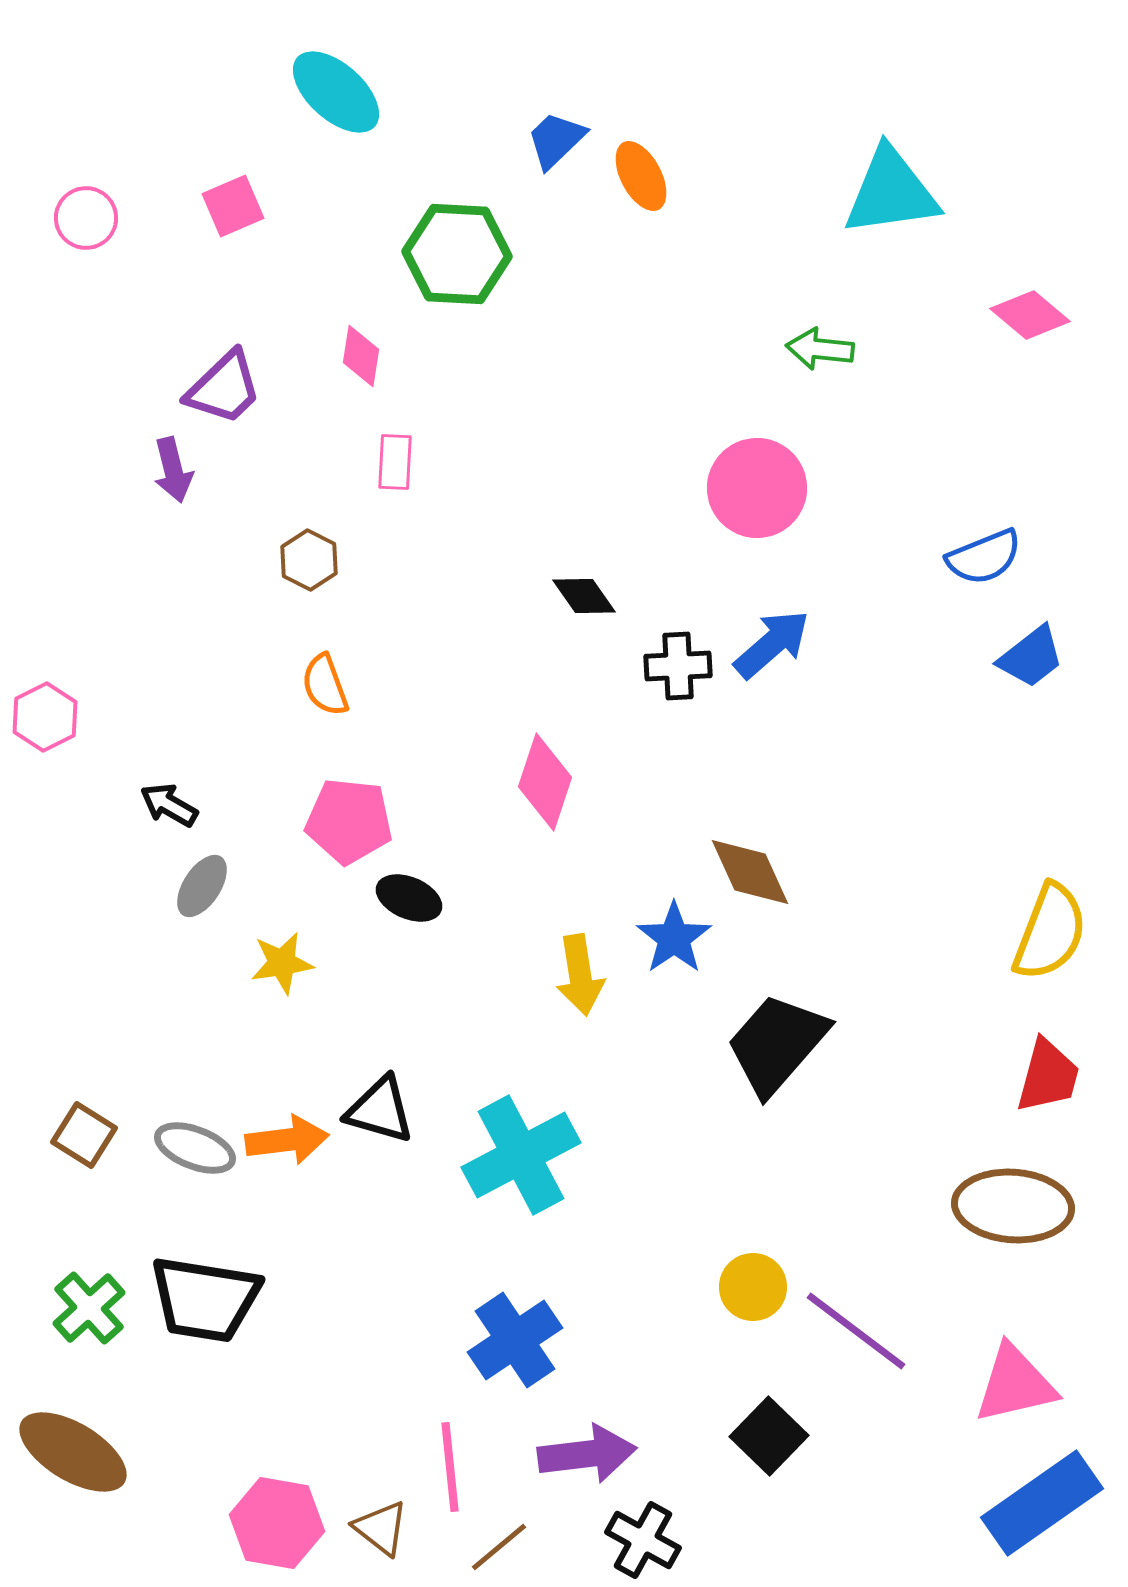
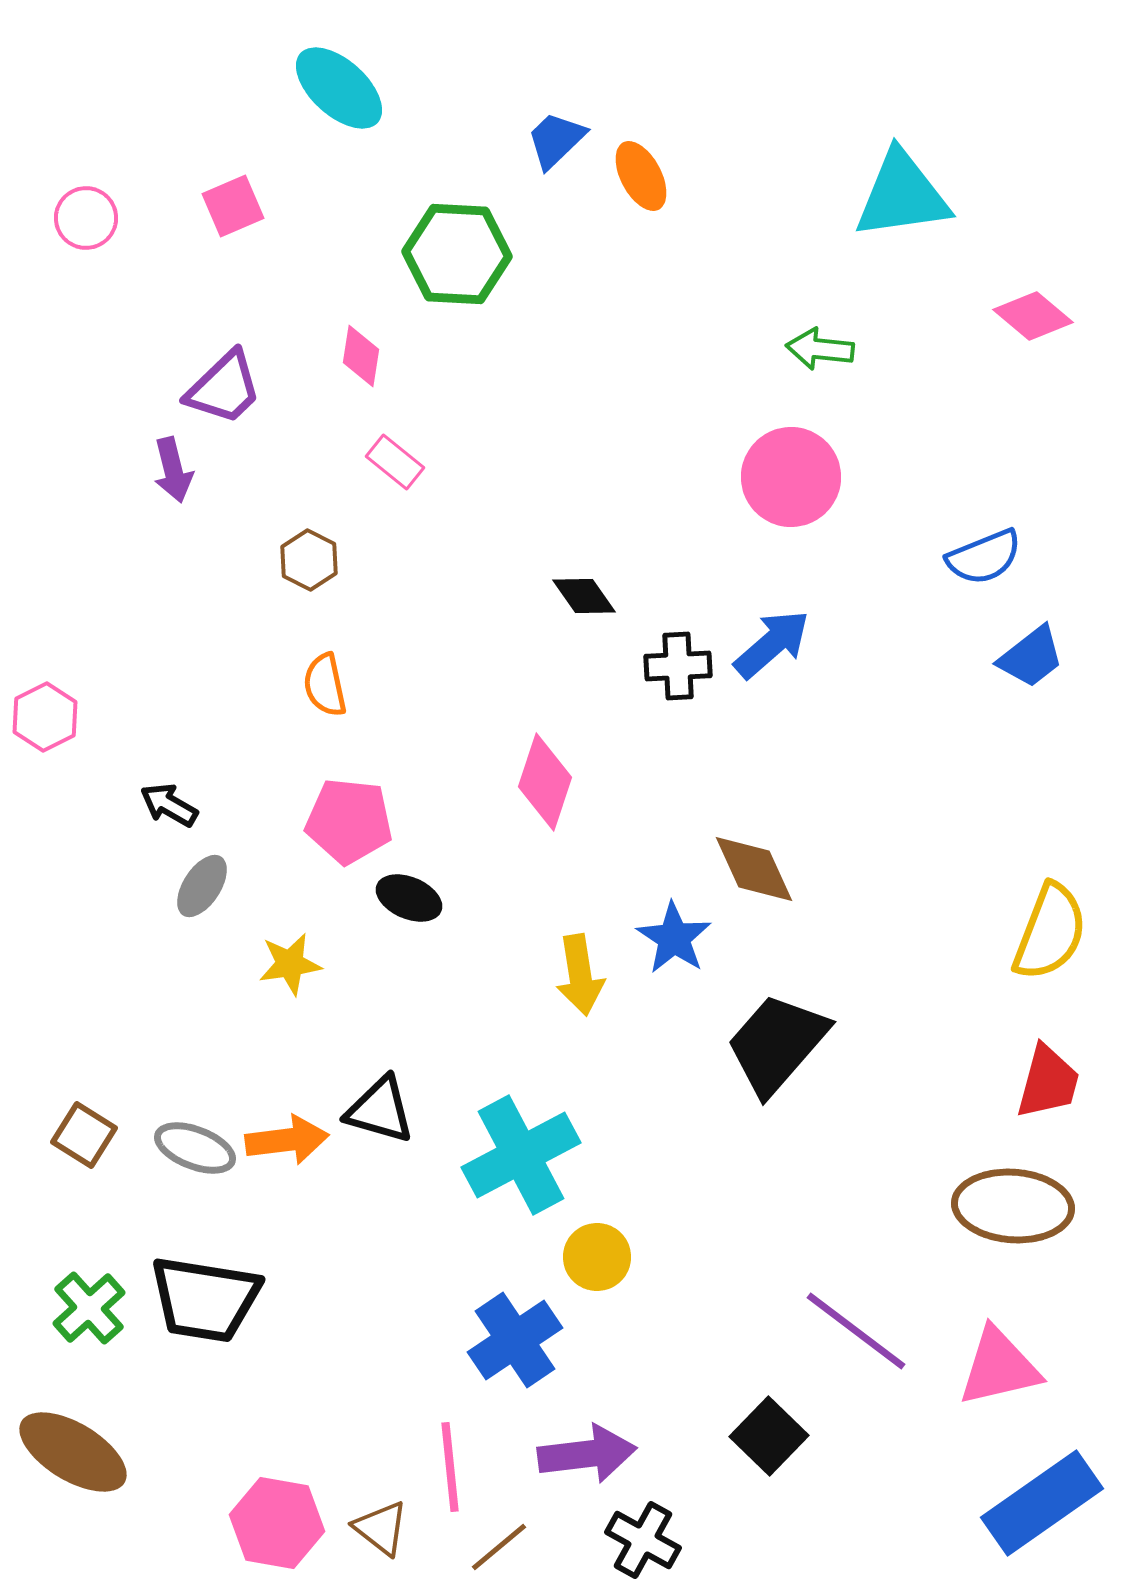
cyan ellipse at (336, 92): moved 3 px right, 4 px up
cyan triangle at (891, 192): moved 11 px right, 3 px down
pink diamond at (1030, 315): moved 3 px right, 1 px down
pink rectangle at (395, 462): rotated 54 degrees counterclockwise
pink circle at (757, 488): moved 34 px right, 11 px up
orange semicircle at (325, 685): rotated 8 degrees clockwise
brown diamond at (750, 872): moved 4 px right, 3 px up
blue star at (674, 938): rotated 4 degrees counterclockwise
yellow star at (282, 963): moved 8 px right, 1 px down
red trapezoid at (1048, 1076): moved 6 px down
yellow circle at (753, 1287): moved 156 px left, 30 px up
pink triangle at (1015, 1384): moved 16 px left, 17 px up
